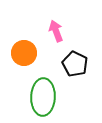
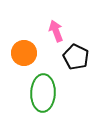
black pentagon: moved 1 px right, 7 px up
green ellipse: moved 4 px up
